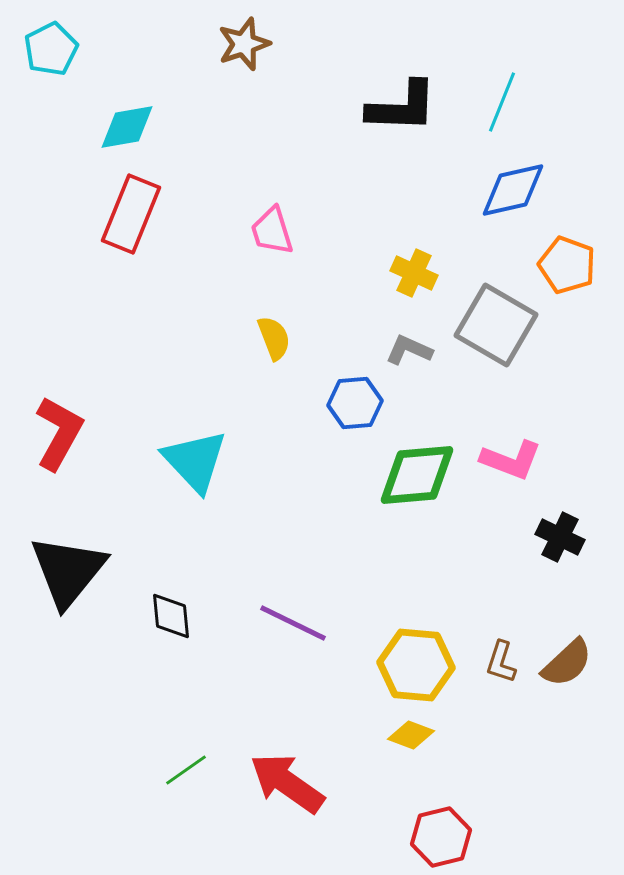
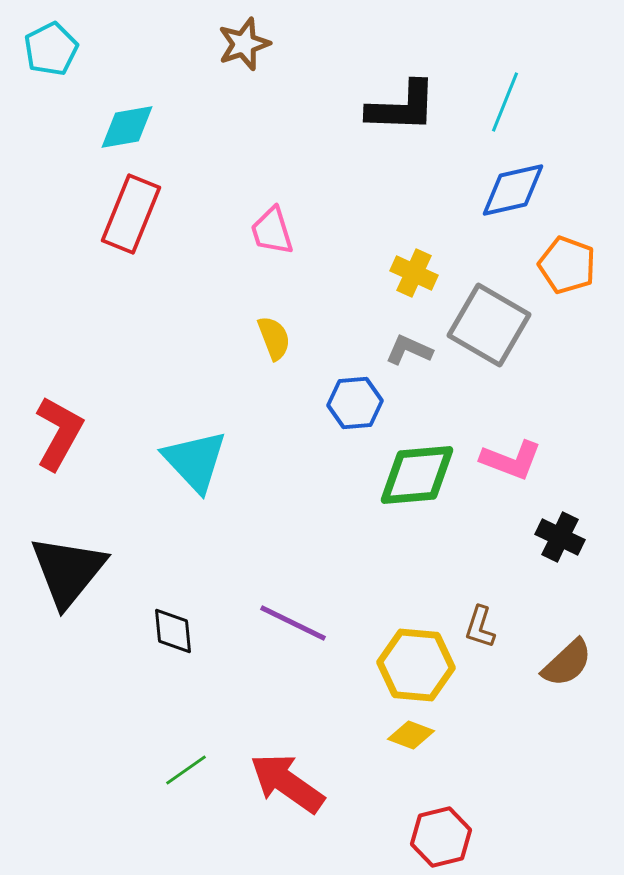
cyan line: moved 3 px right
gray square: moved 7 px left
black diamond: moved 2 px right, 15 px down
brown L-shape: moved 21 px left, 35 px up
